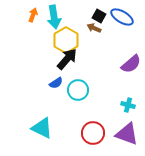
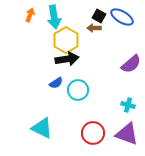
orange arrow: moved 3 px left
brown arrow: rotated 24 degrees counterclockwise
black arrow: rotated 40 degrees clockwise
